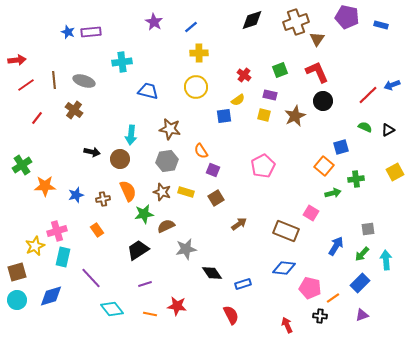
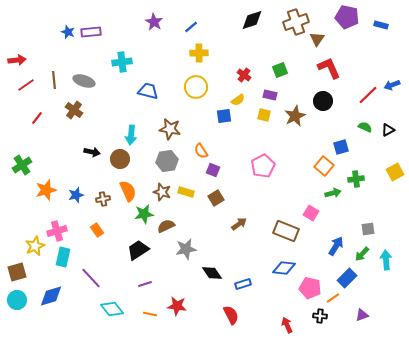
red L-shape at (317, 72): moved 12 px right, 4 px up
orange star at (45, 186): moved 1 px right, 4 px down; rotated 15 degrees counterclockwise
blue rectangle at (360, 283): moved 13 px left, 5 px up
